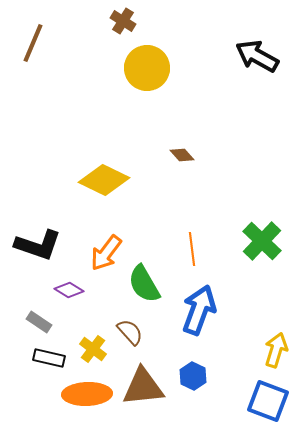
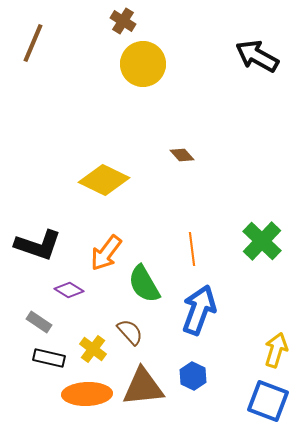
yellow circle: moved 4 px left, 4 px up
